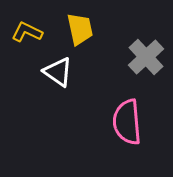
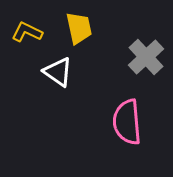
yellow trapezoid: moved 1 px left, 1 px up
